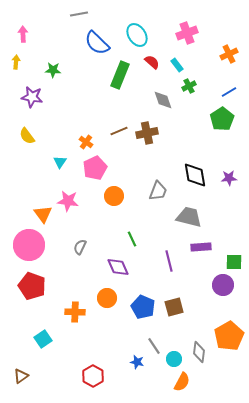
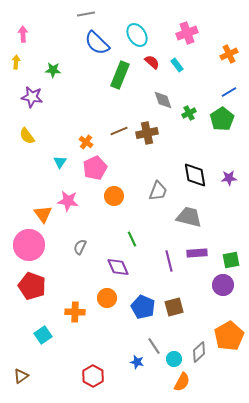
gray line at (79, 14): moved 7 px right
green cross at (189, 86): moved 27 px down
purple rectangle at (201, 247): moved 4 px left, 6 px down
green square at (234, 262): moved 3 px left, 2 px up; rotated 12 degrees counterclockwise
cyan square at (43, 339): moved 4 px up
gray diamond at (199, 352): rotated 40 degrees clockwise
